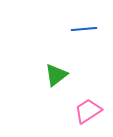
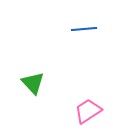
green triangle: moved 23 px left, 8 px down; rotated 35 degrees counterclockwise
